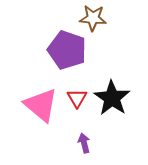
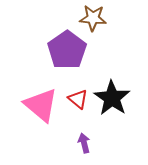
purple pentagon: rotated 18 degrees clockwise
red triangle: moved 1 px right, 1 px down; rotated 20 degrees counterclockwise
